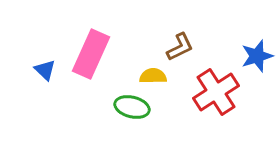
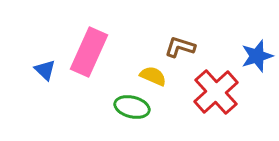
brown L-shape: rotated 136 degrees counterclockwise
pink rectangle: moved 2 px left, 2 px up
yellow semicircle: rotated 24 degrees clockwise
red cross: rotated 9 degrees counterclockwise
